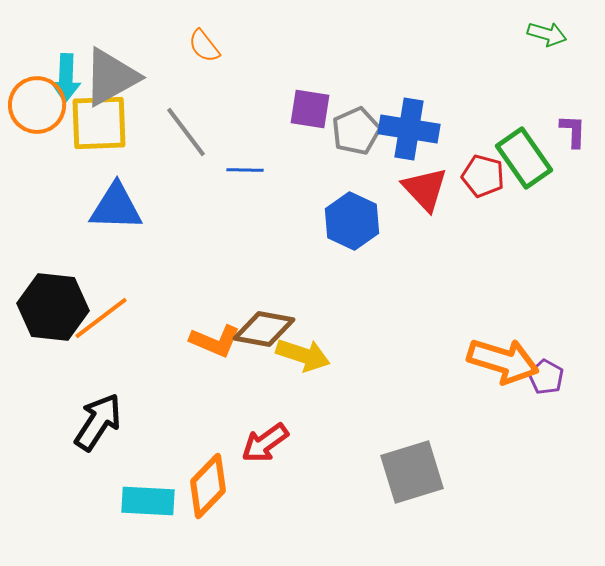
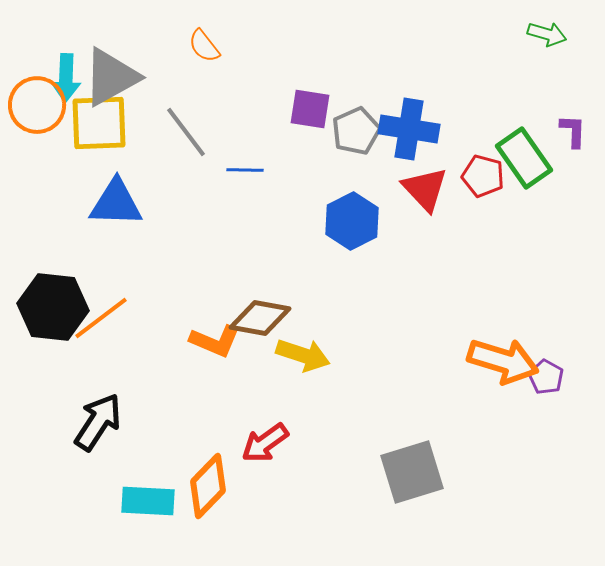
blue triangle: moved 4 px up
blue hexagon: rotated 8 degrees clockwise
brown diamond: moved 4 px left, 11 px up
